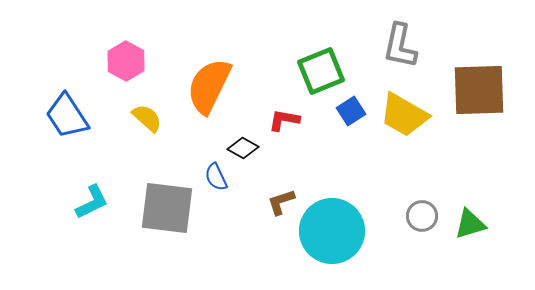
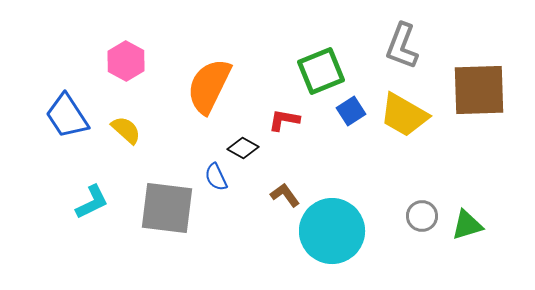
gray L-shape: moved 2 px right; rotated 9 degrees clockwise
yellow semicircle: moved 21 px left, 12 px down
brown L-shape: moved 4 px right, 7 px up; rotated 72 degrees clockwise
green triangle: moved 3 px left, 1 px down
